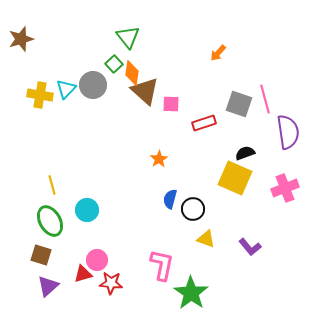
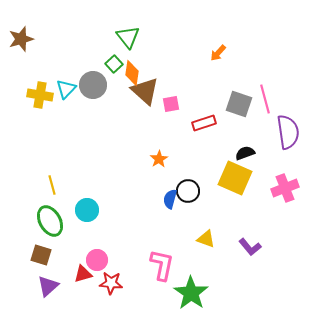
pink square: rotated 12 degrees counterclockwise
black circle: moved 5 px left, 18 px up
